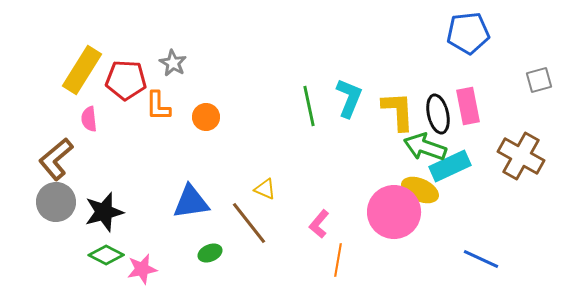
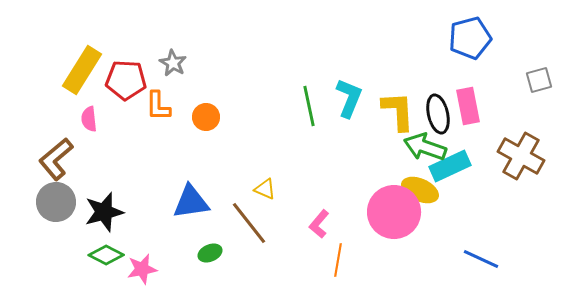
blue pentagon: moved 2 px right, 5 px down; rotated 9 degrees counterclockwise
